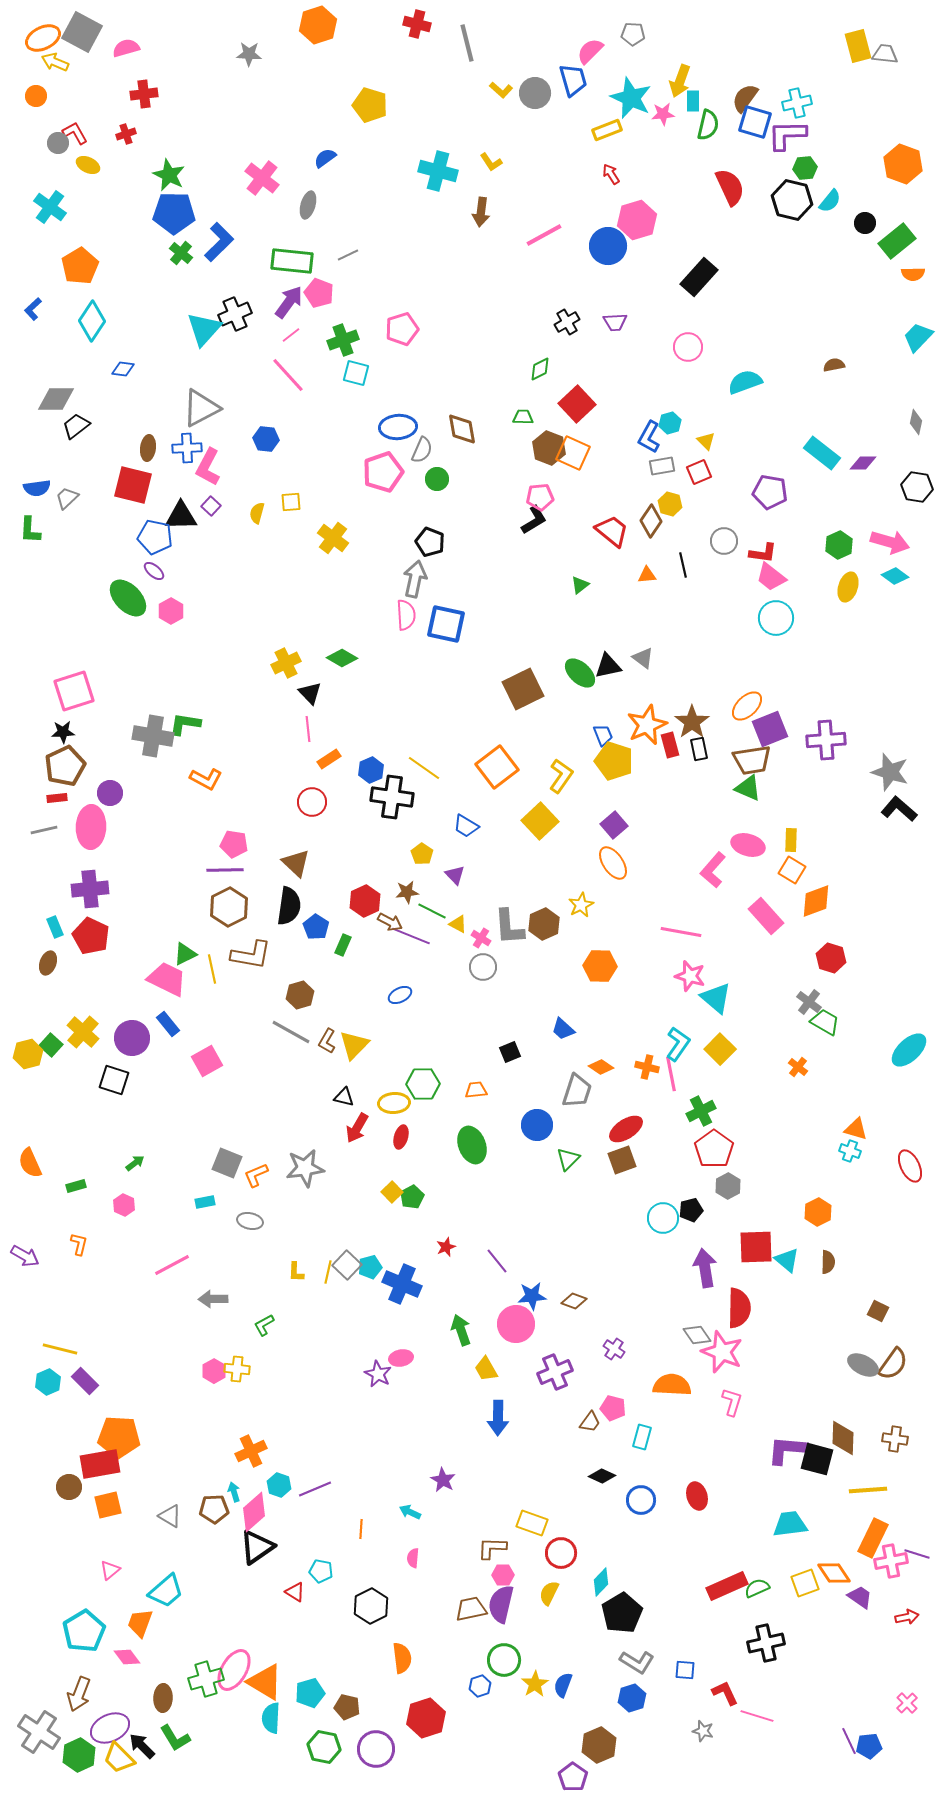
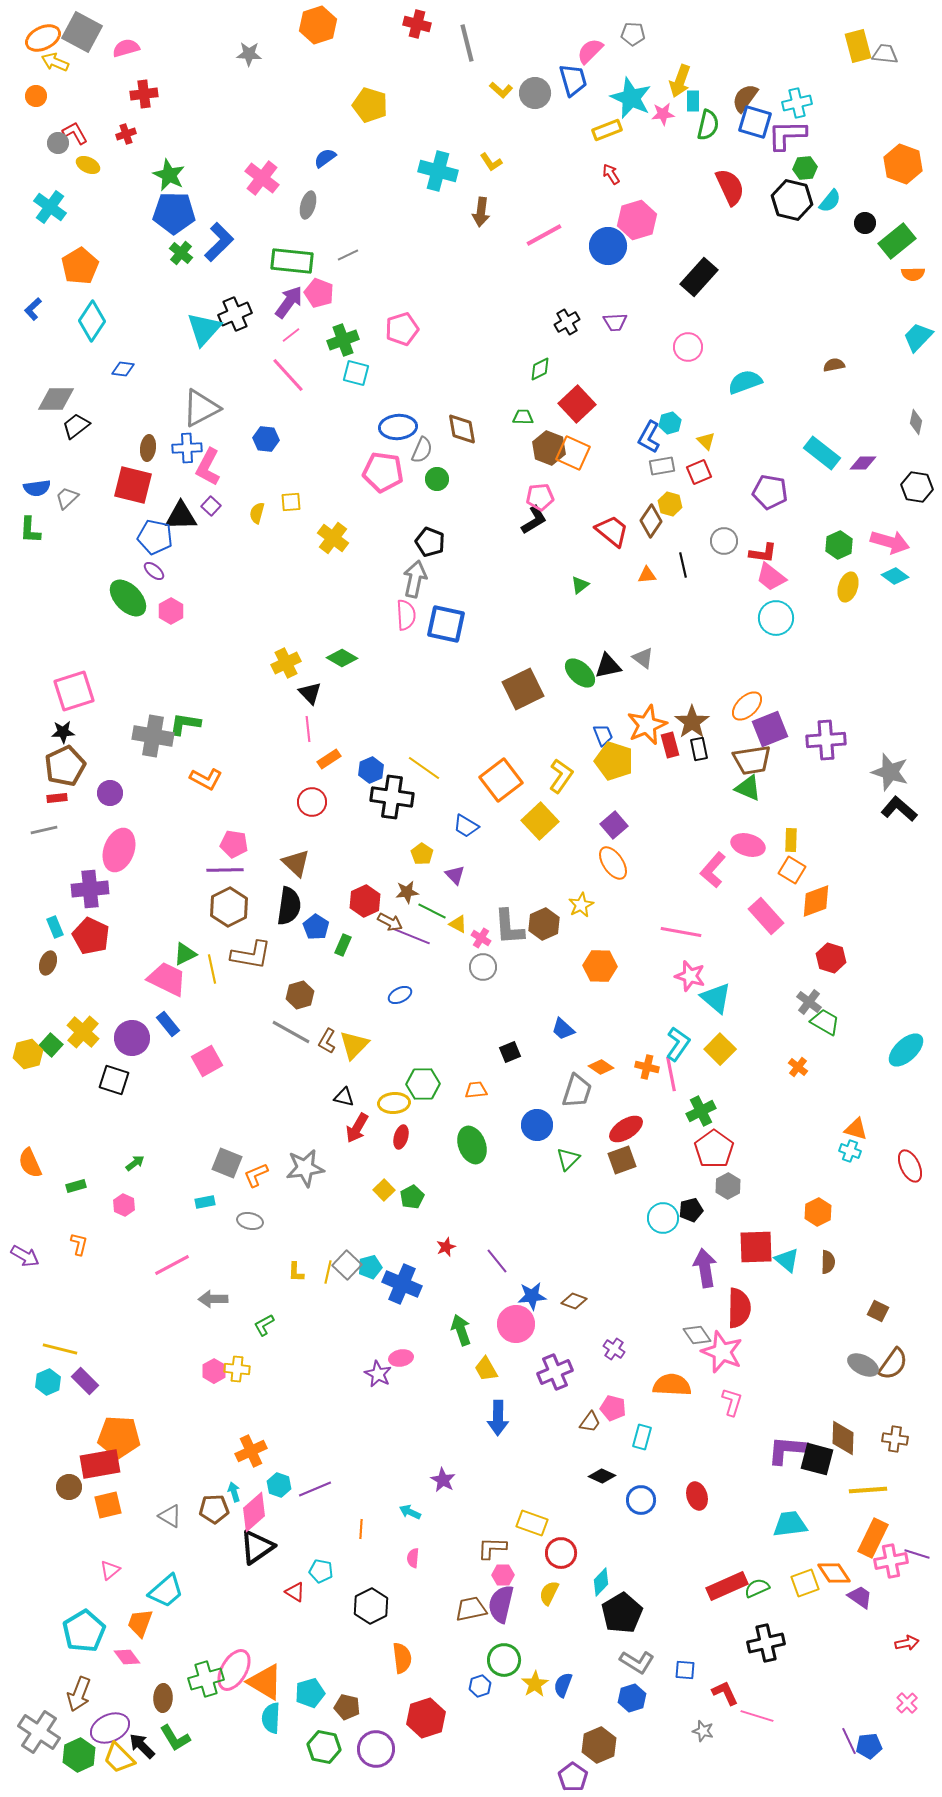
pink pentagon at (383, 472): rotated 27 degrees clockwise
orange square at (497, 767): moved 4 px right, 13 px down
pink ellipse at (91, 827): moved 28 px right, 23 px down; rotated 18 degrees clockwise
cyan ellipse at (909, 1050): moved 3 px left
yellow square at (392, 1192): moved 8 px left, 2 px up
red arrow at (907, 1617): moved 26 px down
